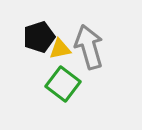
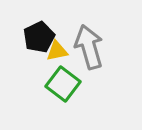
black pentagon: rotated 8 degrees counterclockwise
yellow triangle: moved 3 px left, 2 px down
